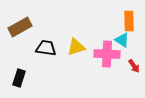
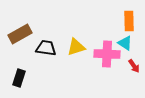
brown rectangle: moved 7 px down
cyan triangle: moved 3 px right, 3 px down
